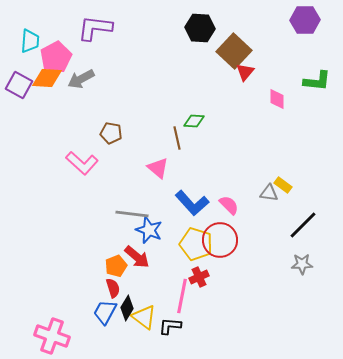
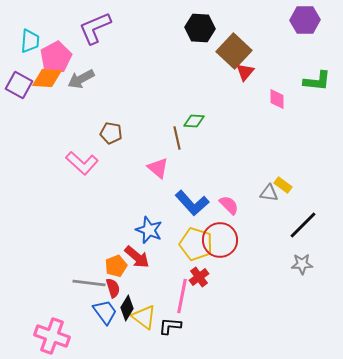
purple L-shape: rotated 30 degrees counterclockwise
gray line: moved 43 px left, 69 px down
red cross: rotated 12 degrees counterclockwise
blue trapezoid: rotated 116 degrees clockwise
